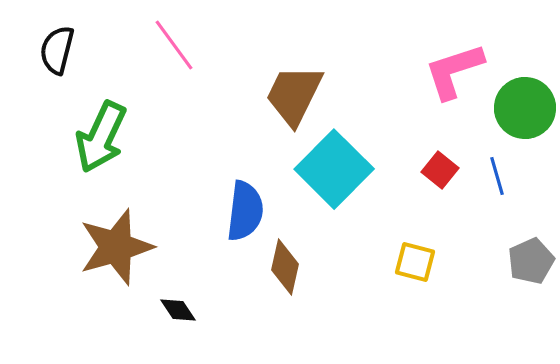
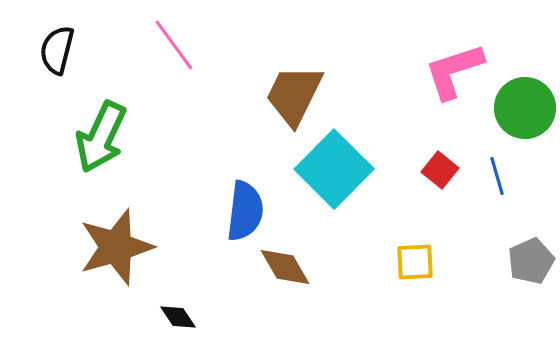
yellow square: rotated 18 degrees counterclockwise
brown diamond: rotated 42 degrees counterclockwise
black diamond: moved 7 px down
